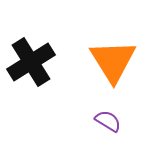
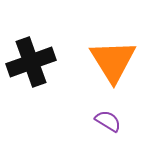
black cross: rotated 12 degrees clockwise
